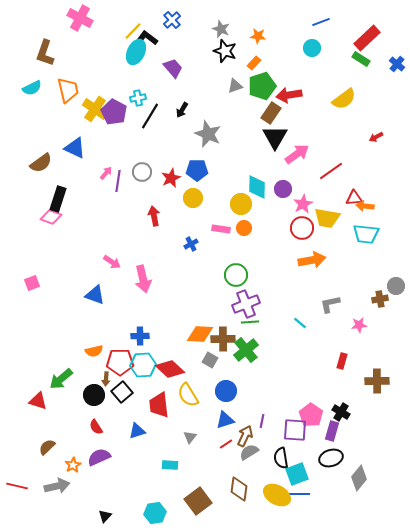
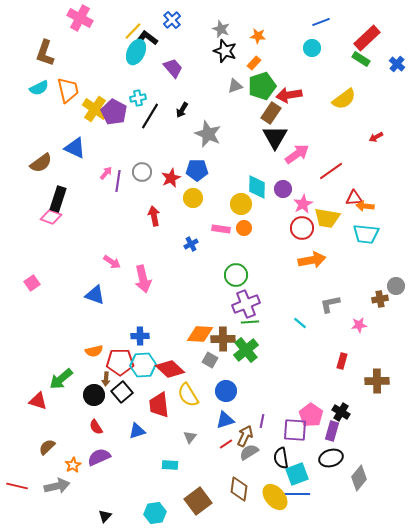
cyan semicircle at (32, 88): moved 7 px right
pink square at (32, 283): rotated 14 degrees counterclockwise
yellow ellipse at (277, 495): moved 2 px left, 2 px down; rotated 20 degrees clockwise
